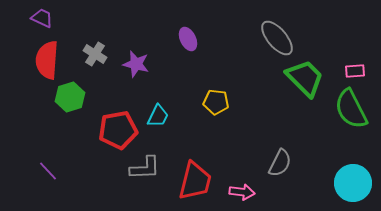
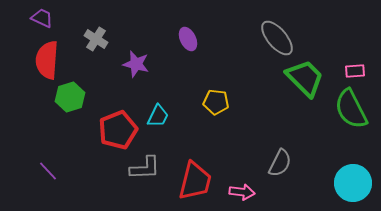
gray cross: moved 1 px right, 15 px up
red pentagon: rotated 12 degrees counterclockwise
